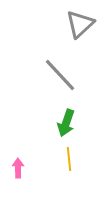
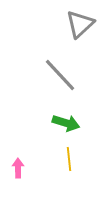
green arrow: rotated 92 degrees counterclockwise
